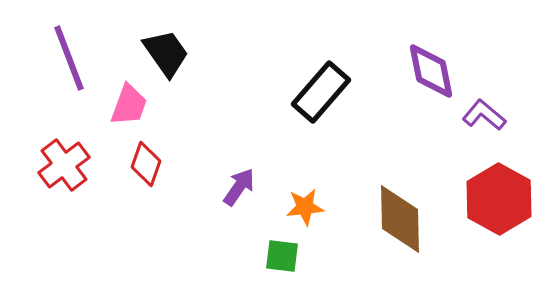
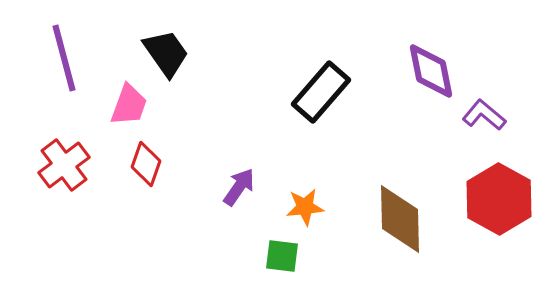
purple line: moved 5 px left; rotated 6 degrees clockwise
